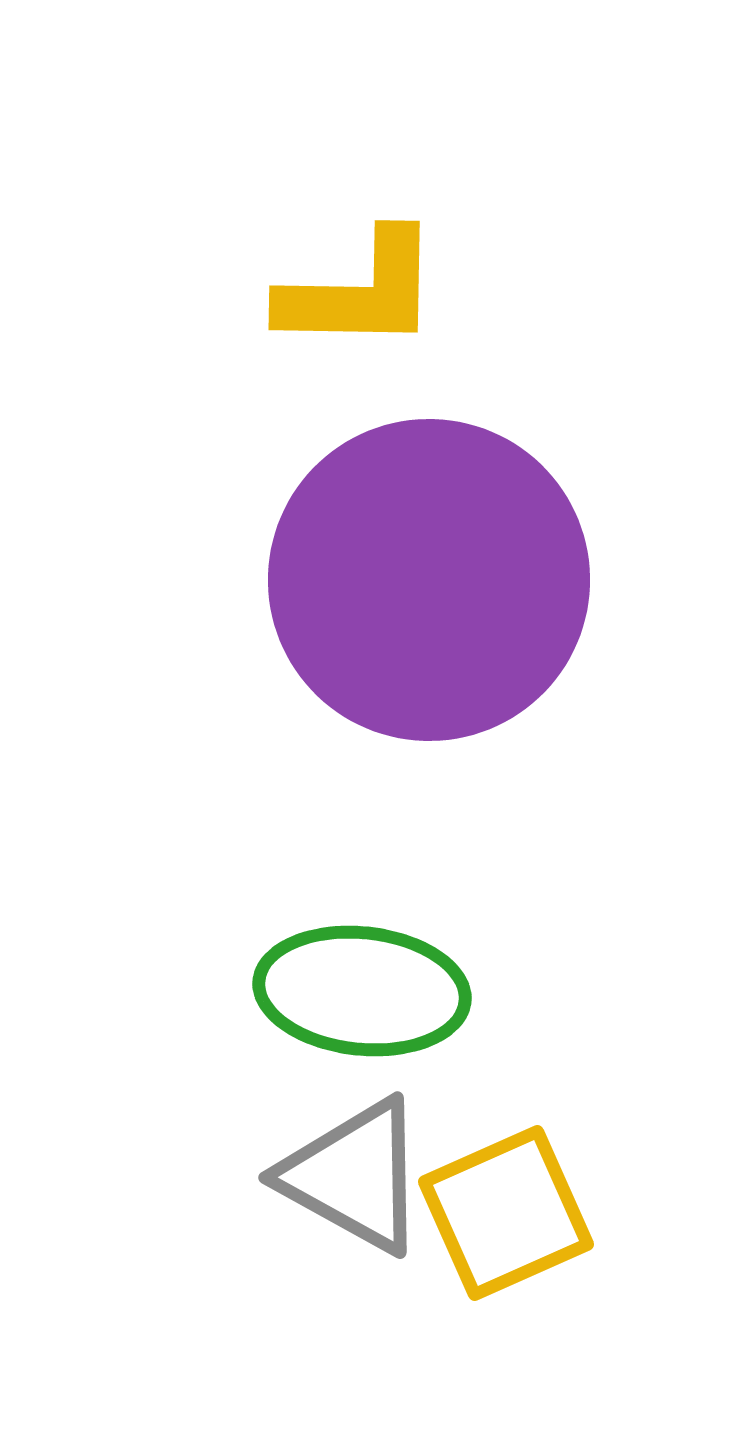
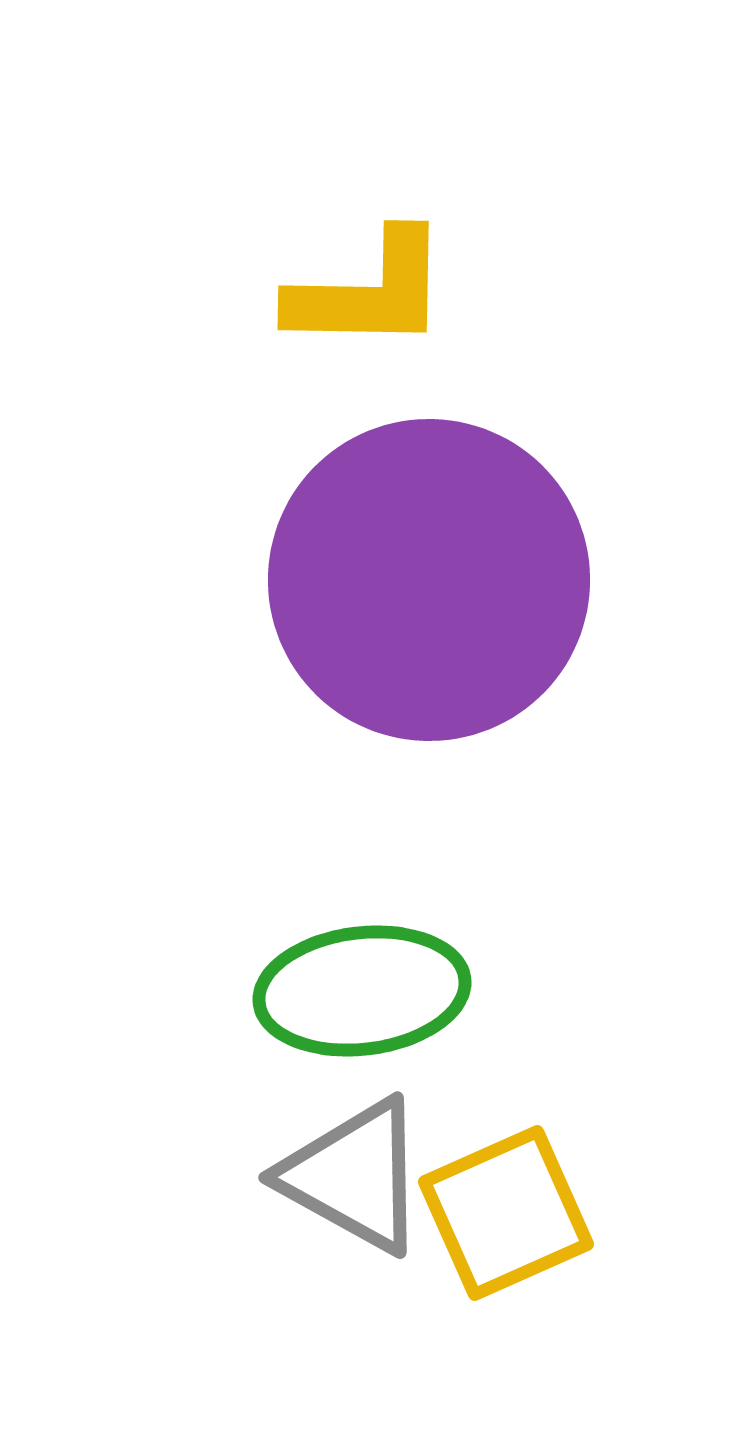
yellow L-shape: moved 9 px right
green ellipse: rotated 13 degrees counterclockwise
